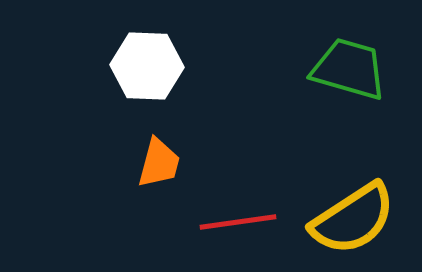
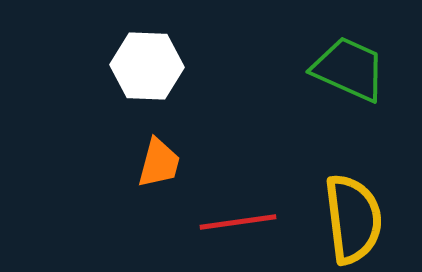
green trapezoid: rotated 8 degrees clockwise
yellow semicircle: rotated 64 degrees counterclockwise
